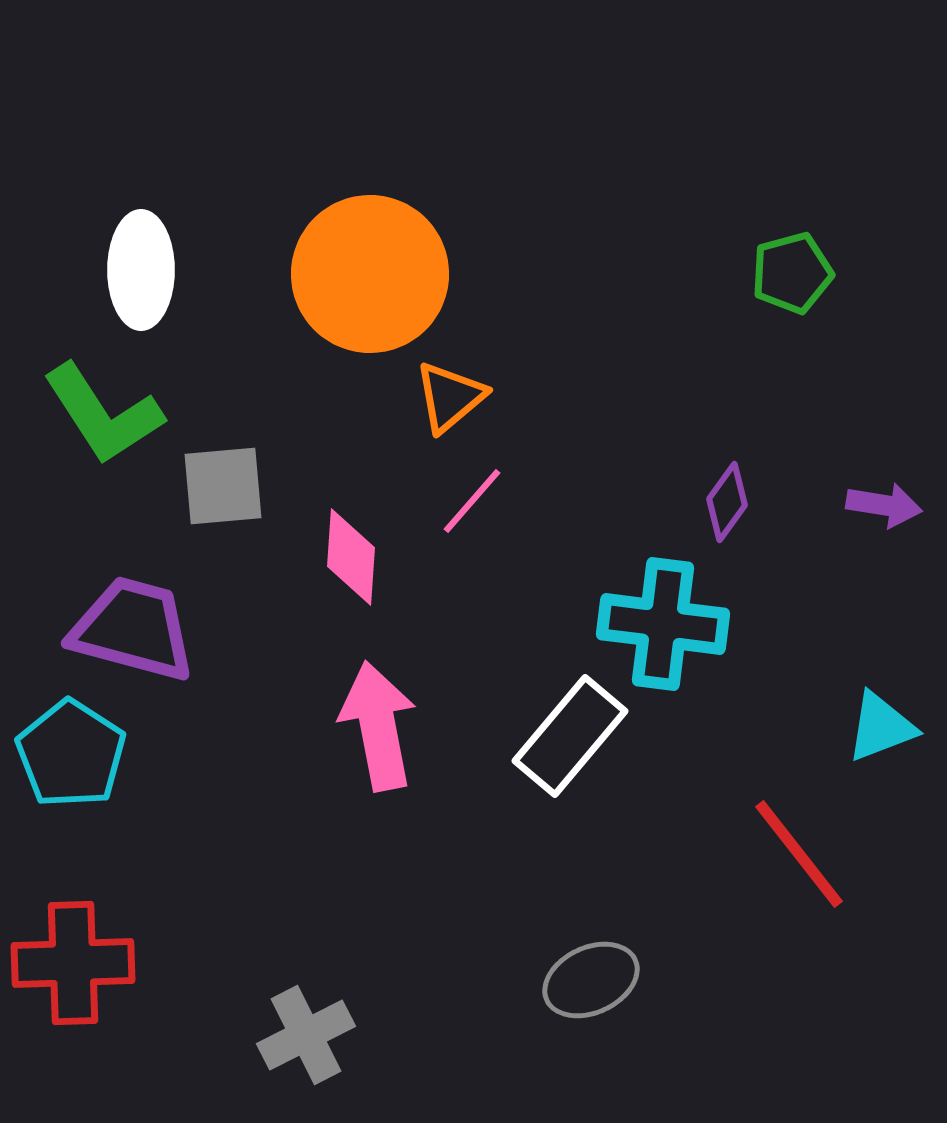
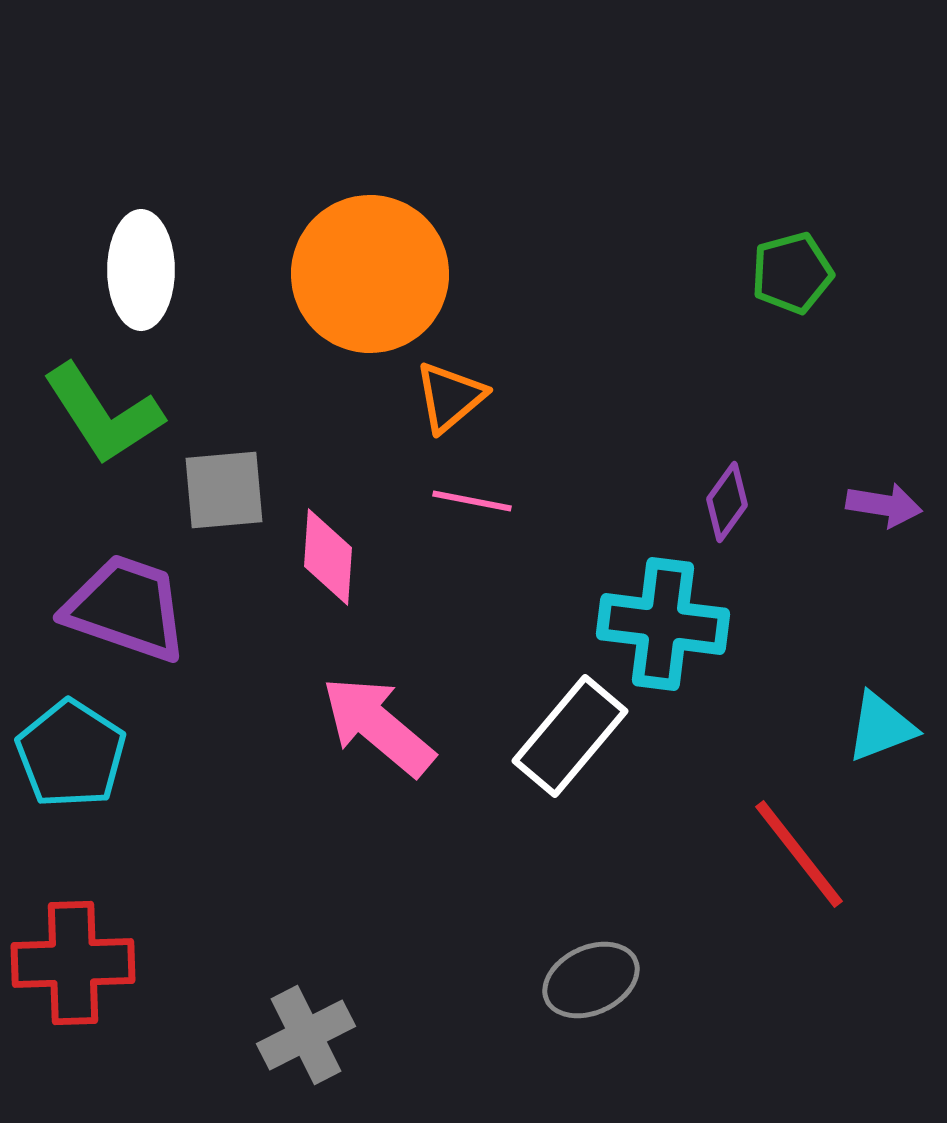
gray square: moved 1 px right, 4 px down
pink line: rotated 60 degrees clockwise
pink diamond: moved 23 px left
purple trapezoid: moved 7 px left, 21 px up; rotated 4 degrees clockwise
pink arrow: rotated 39 degrees counterclockwise
